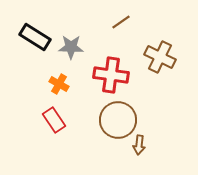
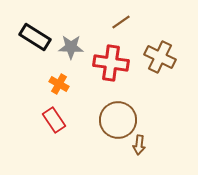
red cross: moved 12 px up
